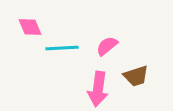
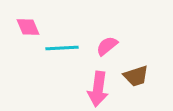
pink diamond: moved 2 px left
